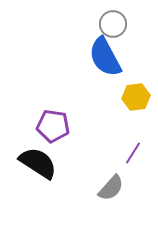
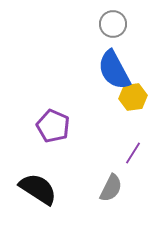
blue semicircle: moved 9 px right, 13 px down
yellow hexagon: moved 3 px left
purple pentagon: rotated 16 degrees clockwise
black semicircle: moved 26 px down
gray semicircle: rotated 16 degrees counterclockwise
